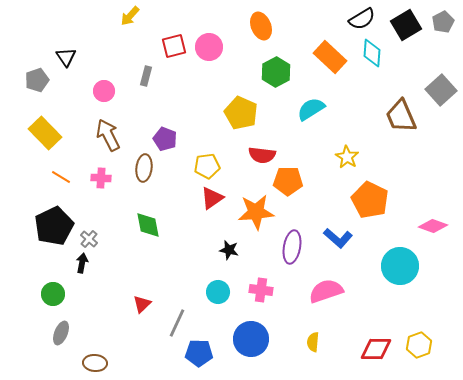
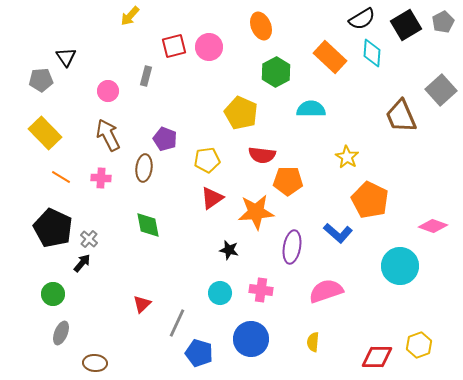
gray pentagon at (37, 80): moved 4 px right; rotated 15 degrees clockwise
pink circle at (104, 91): moved 4 px right
cyan semicircle at (311, 109): rotated 32 degrees clockwise
yellow pentagon at (207, 166): moved 6 px up
black pentagon at (54, 226): moved 1 px left, 2 px down; rotated 21 degrees counterclockwise
blue L-shape at (338, 238): moved 5 px up
black arrow at (82, 263): rotated 30 degrees clockwise
cyan circle at (218, 292): moved 2 px right, 1 px down
red diamond at (376, 349): moved 1 px right, 8 px down
blue pentagon at (199, 353): rotated 16 degrees clockwise
